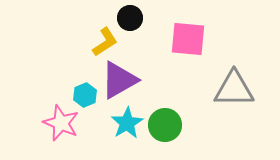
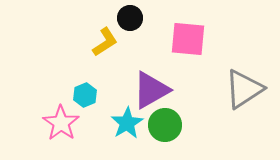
purple triangle: moved 32 px right, 10 px down
gray triangle: moved 10 px right; rotated 33 degrees counterclockwise
pink star: rotated 12 degrees clockwise
